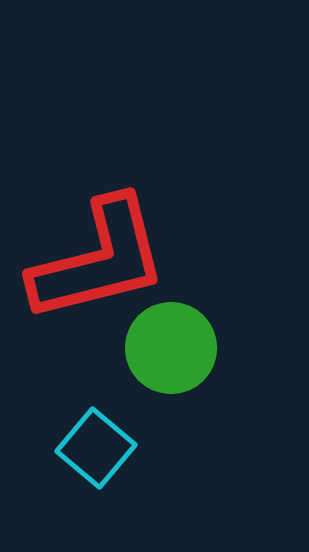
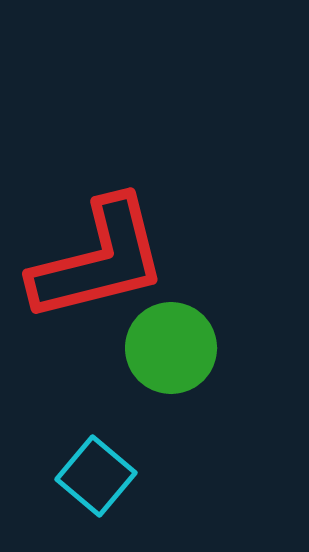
cyan square: moved 28 px down
